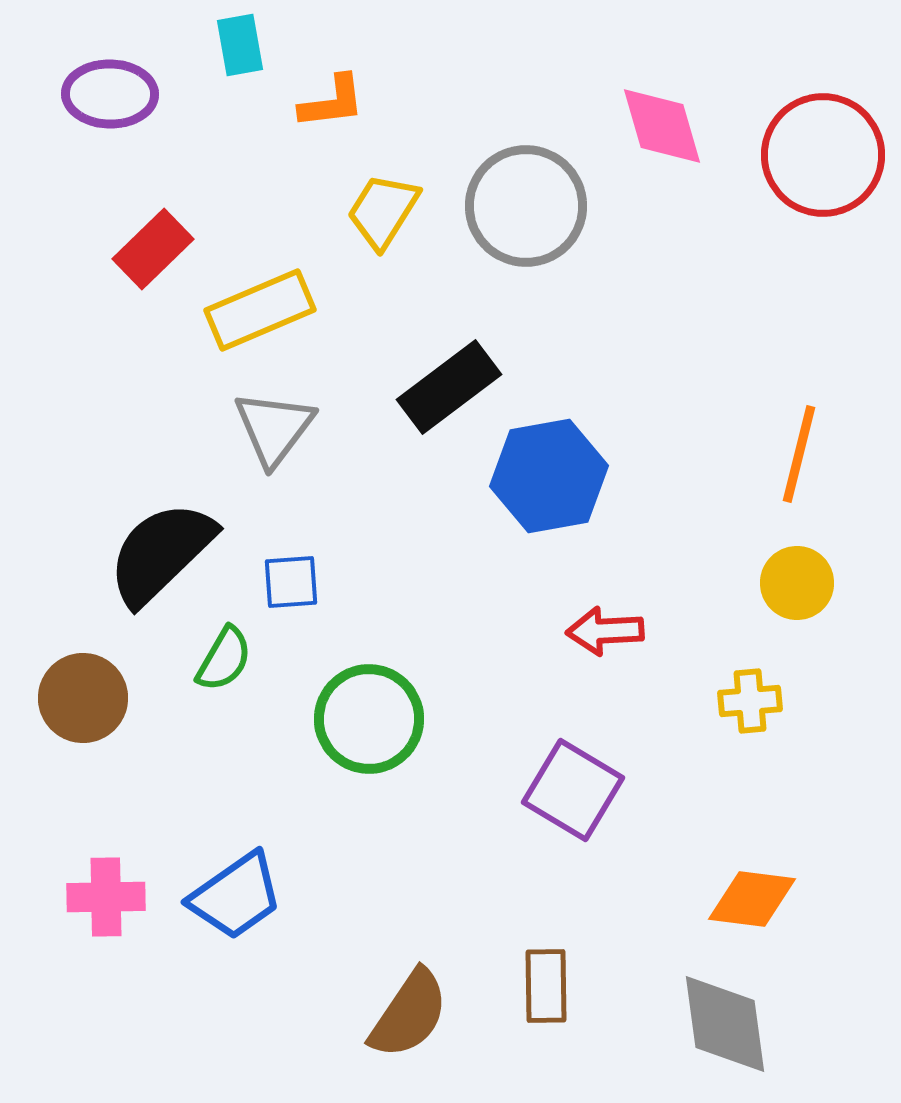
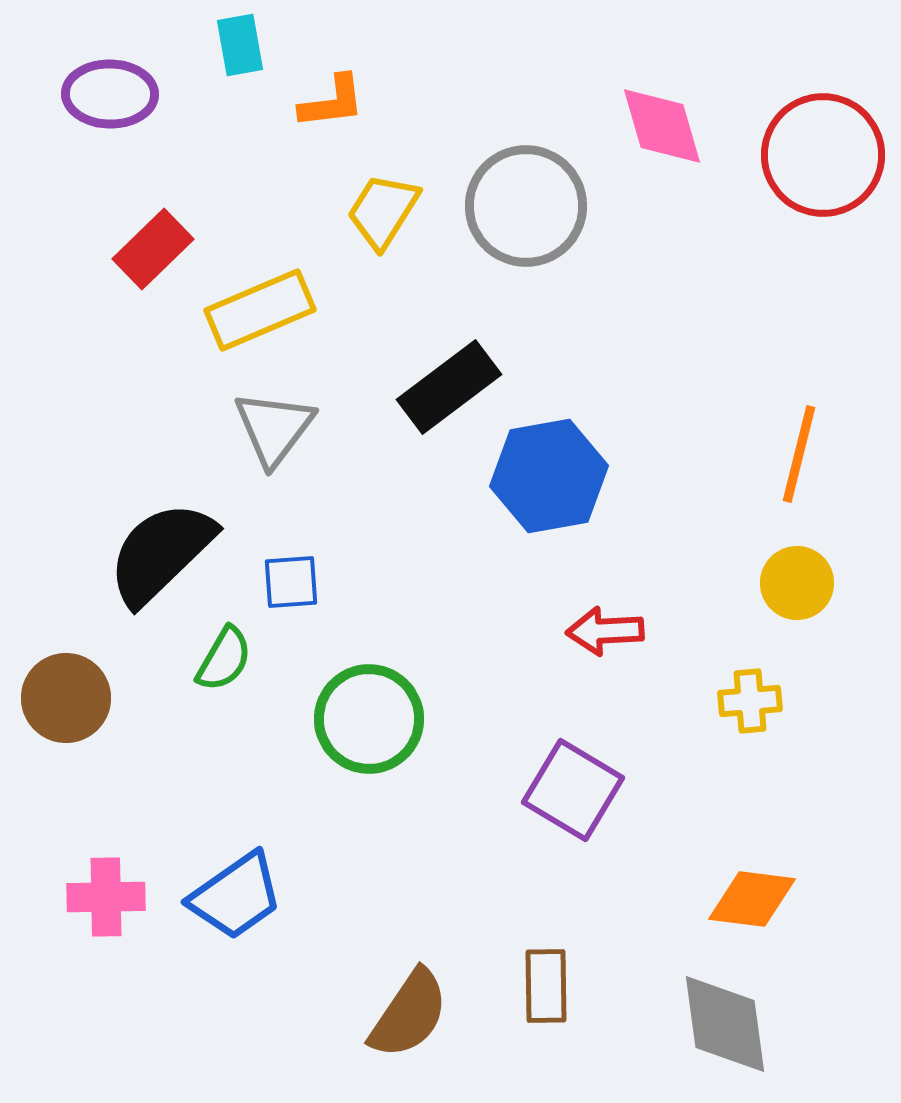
brown circle: moved 17 px left
